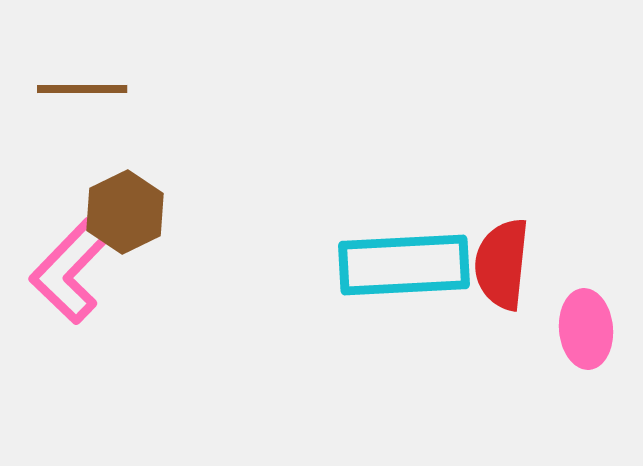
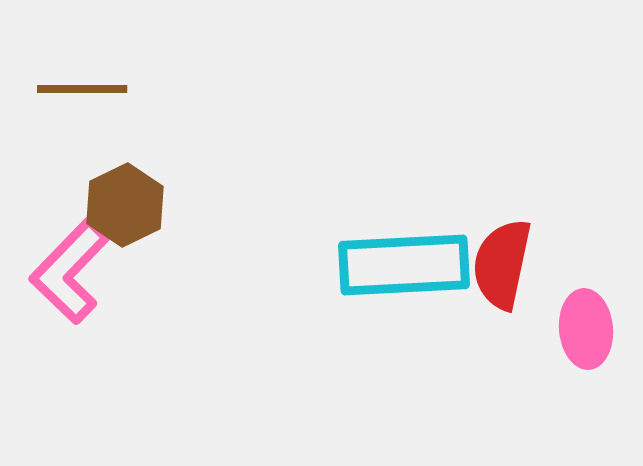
brown hexagon: moved 7 px up
red semicircle: rotated 6 degrees clockwise
